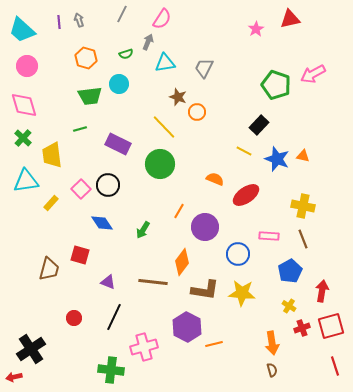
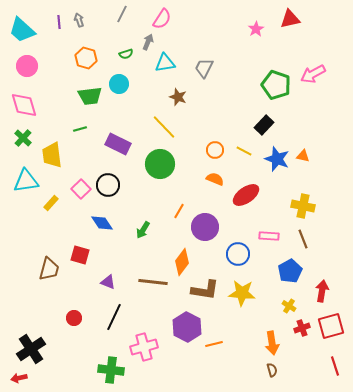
orange circle at (197, 112): moved 18 px right, 38 px down
black rectangle at (259, 125): moved 5 px right
red arrow at (14, 377): moved 5 px right, 1 px down
